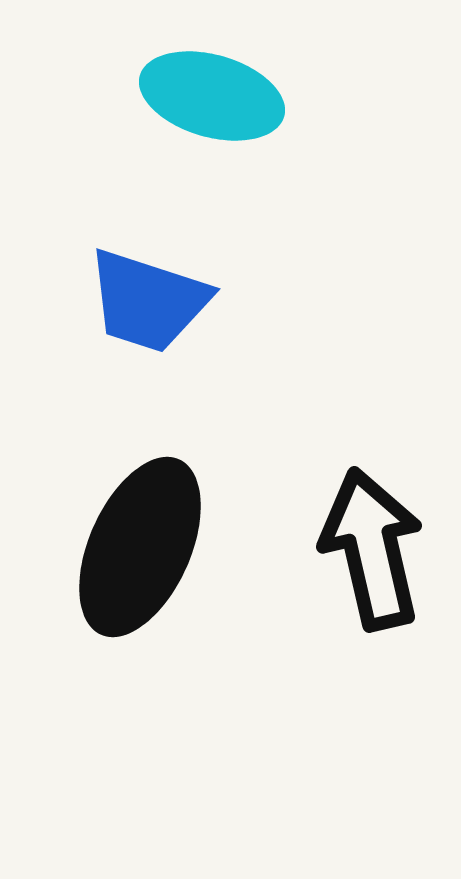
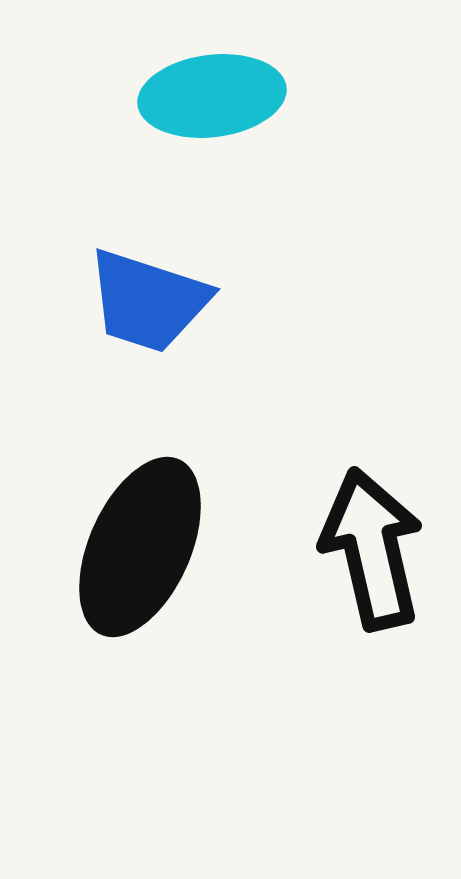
cyan ellipse: rotated 23 degrees counterclockwise
